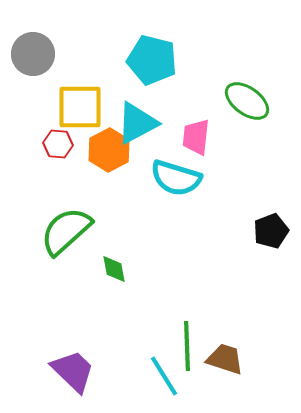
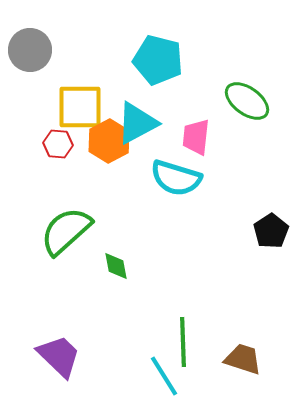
gray circle: moved 3 px left, 4 px up
cyan pentagon: moved 6 px right
orange hexagon: moved 9 px up
black pentagon: rotated 12 degrees counterclockwise
green diamond: moved 2 px right, 3 px up
green line: moved 4 px left, 4 px up
brown trapezoid: moved 18 px right
purple trapezoid: moved 14 px left, 15 px up
